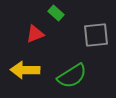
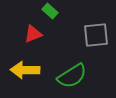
green rectangle: moved 6 px left, 2 px up
red triangle: moved 2 px left
